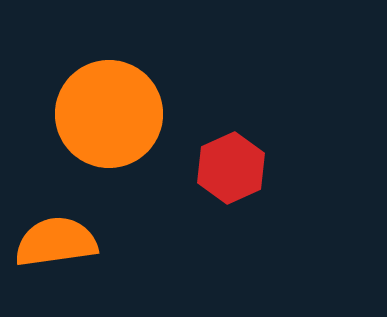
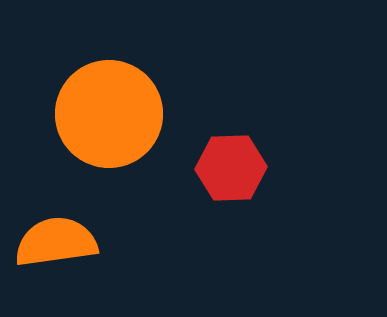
red hexagon: rotated 22 degrees clockwise
